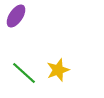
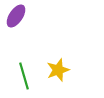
green line: moved 3 px down; rotated 32 degrees clockwise
